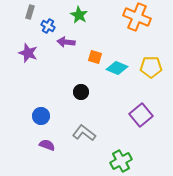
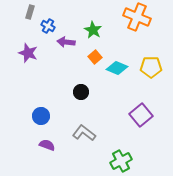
green star: moved 14 px right, 15 px down
orange square: rotated 32 degrees clockwise
